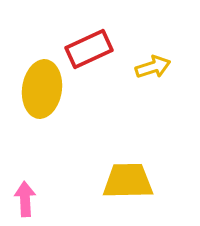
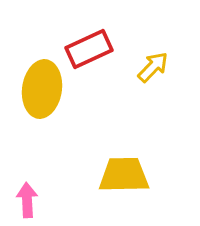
yellow arrow: rotated 28 degrees counterclockwise
yellow trapezoid: moved 4 px left, 6 px up
pink arrow: moved 2 px right, 1 px down
